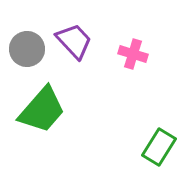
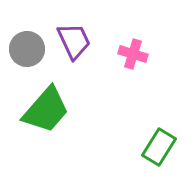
purple trapezoid: rotated 18 degrees clockwise
green trapezoid: moved 4 px right
